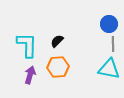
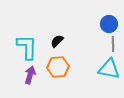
cyan L-shape: moved 2 px down
